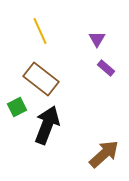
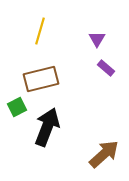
yellow line: rotated 40 degrees clockwise
brown rectangle: rotated 52 degrees counterclockwise
black arrow: moved 2 px down
